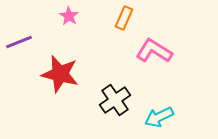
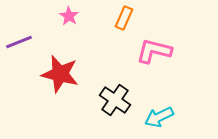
pink L-shape: rotated 18 degrees counterclockwise
black cross: rotated 20 degrees counterclockwise
